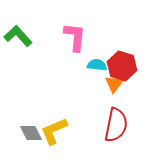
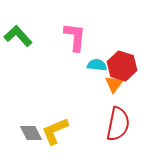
red semicircle: moved 2 px right, 1 px up
yellow L-shape: moved 1 px right
